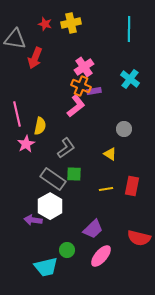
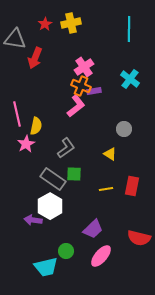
red star: rotated 24 degrees clockwise
yellow semicircle: moved 4 px left
green circle: moved 1 px left, 1 px down
